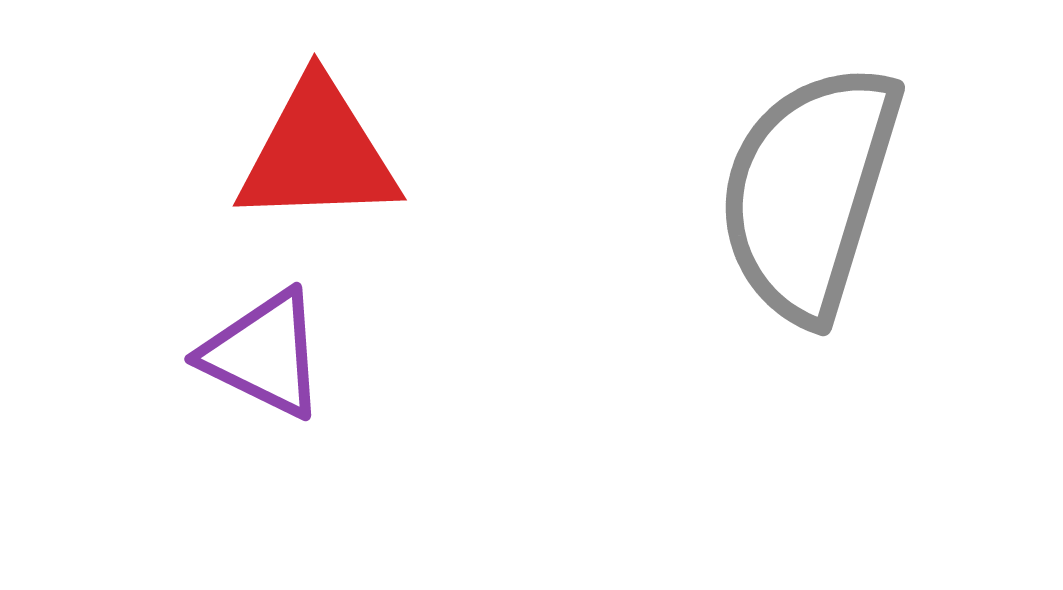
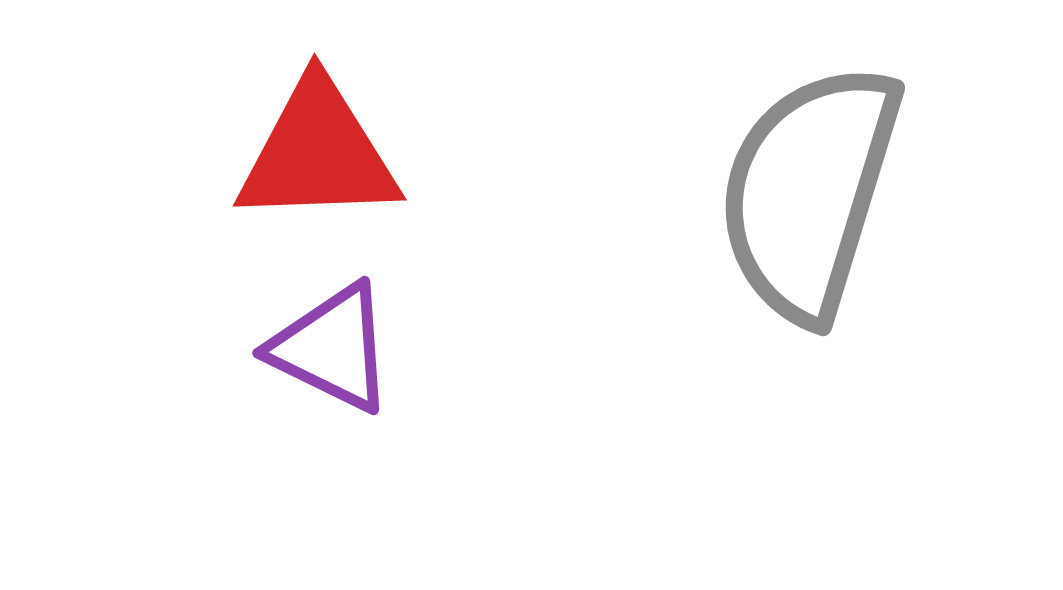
purple triangle: moved 68 px right, 6 px up
